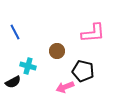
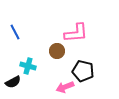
pink L-shape: moved 17 px left
